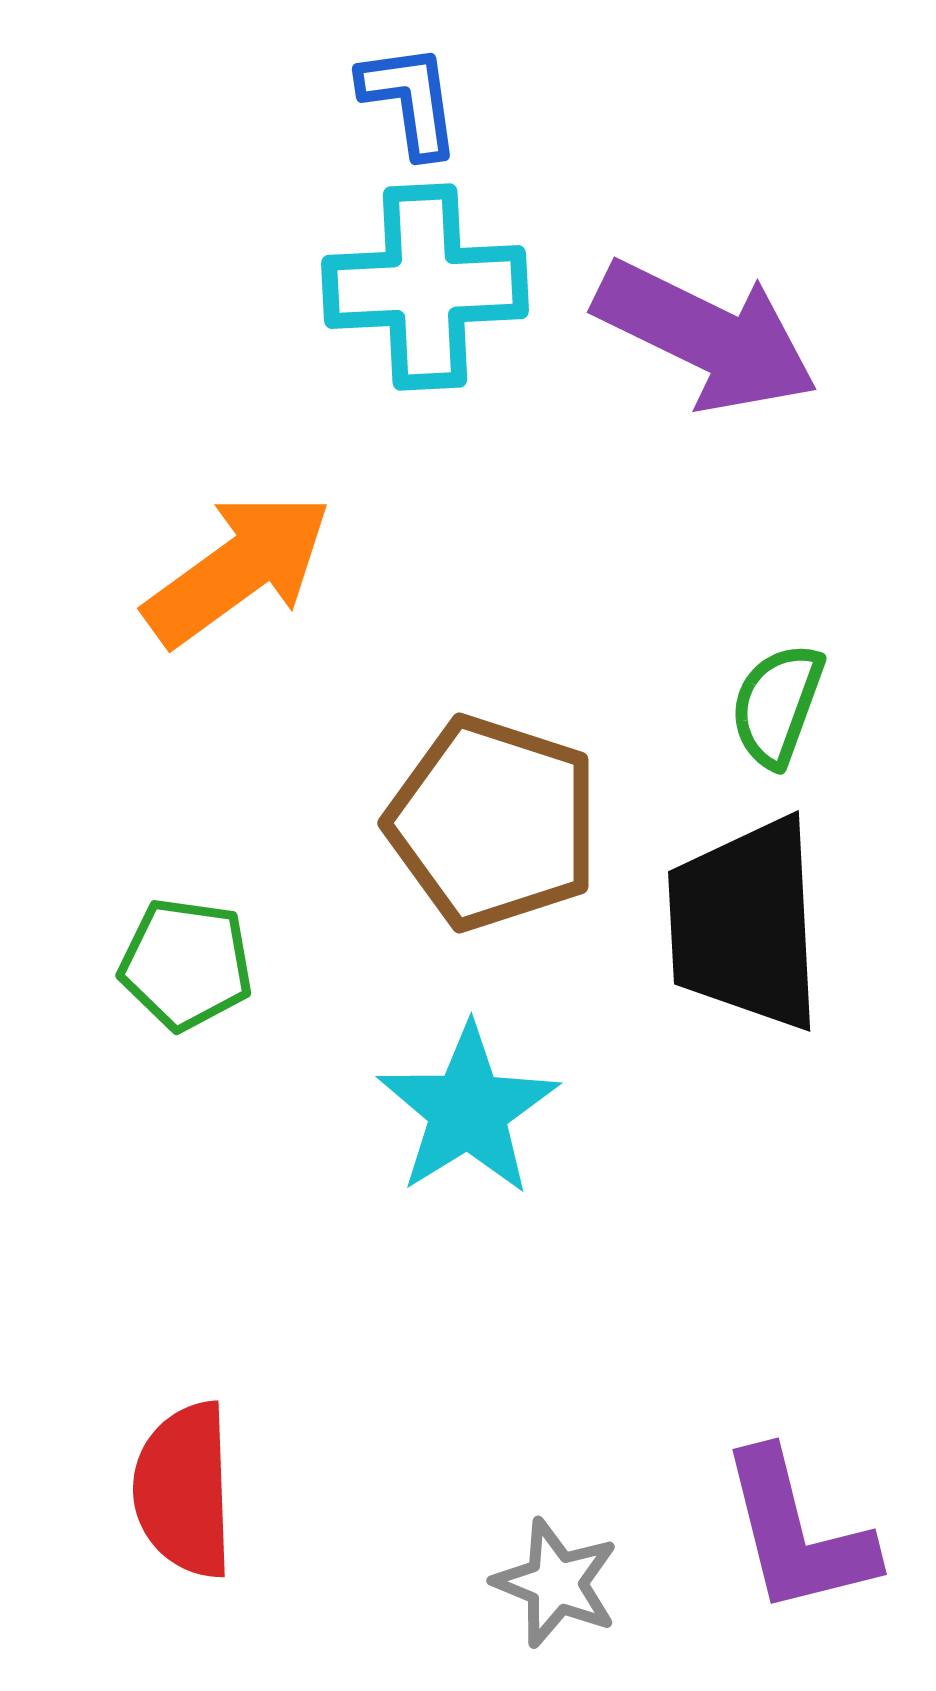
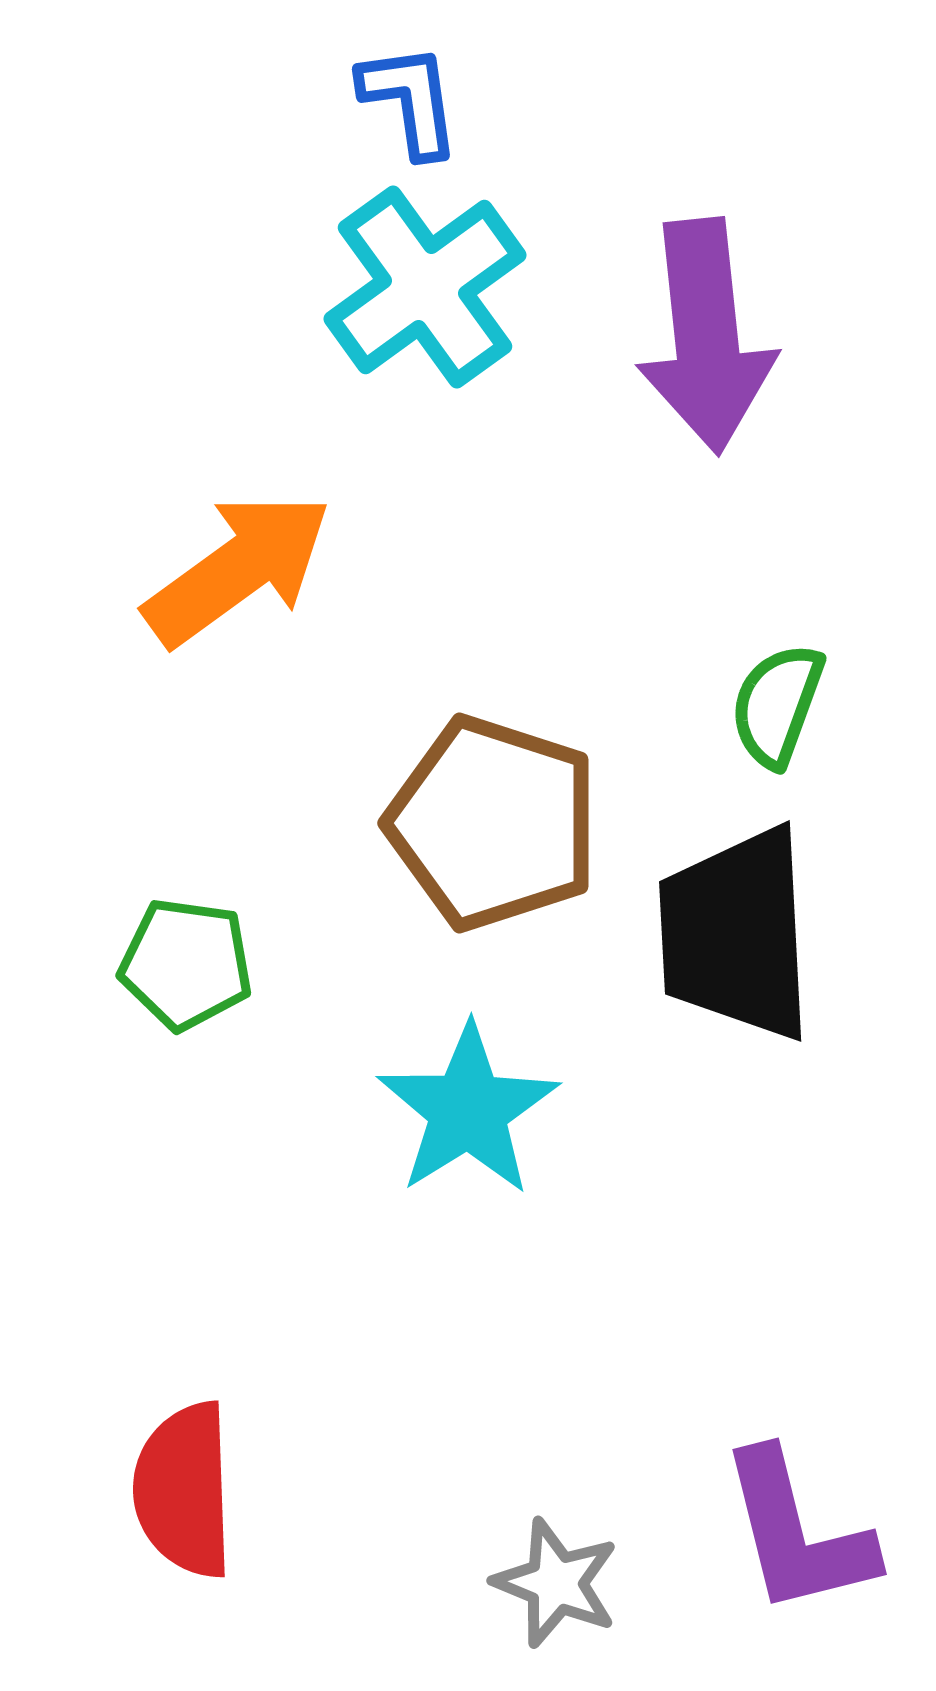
cyan cross: rotated 33 degrees counterclockwise
purple arrow: rotated 58 degrees clockwise
black trapezoid: moved 9 px left, 10 px down
